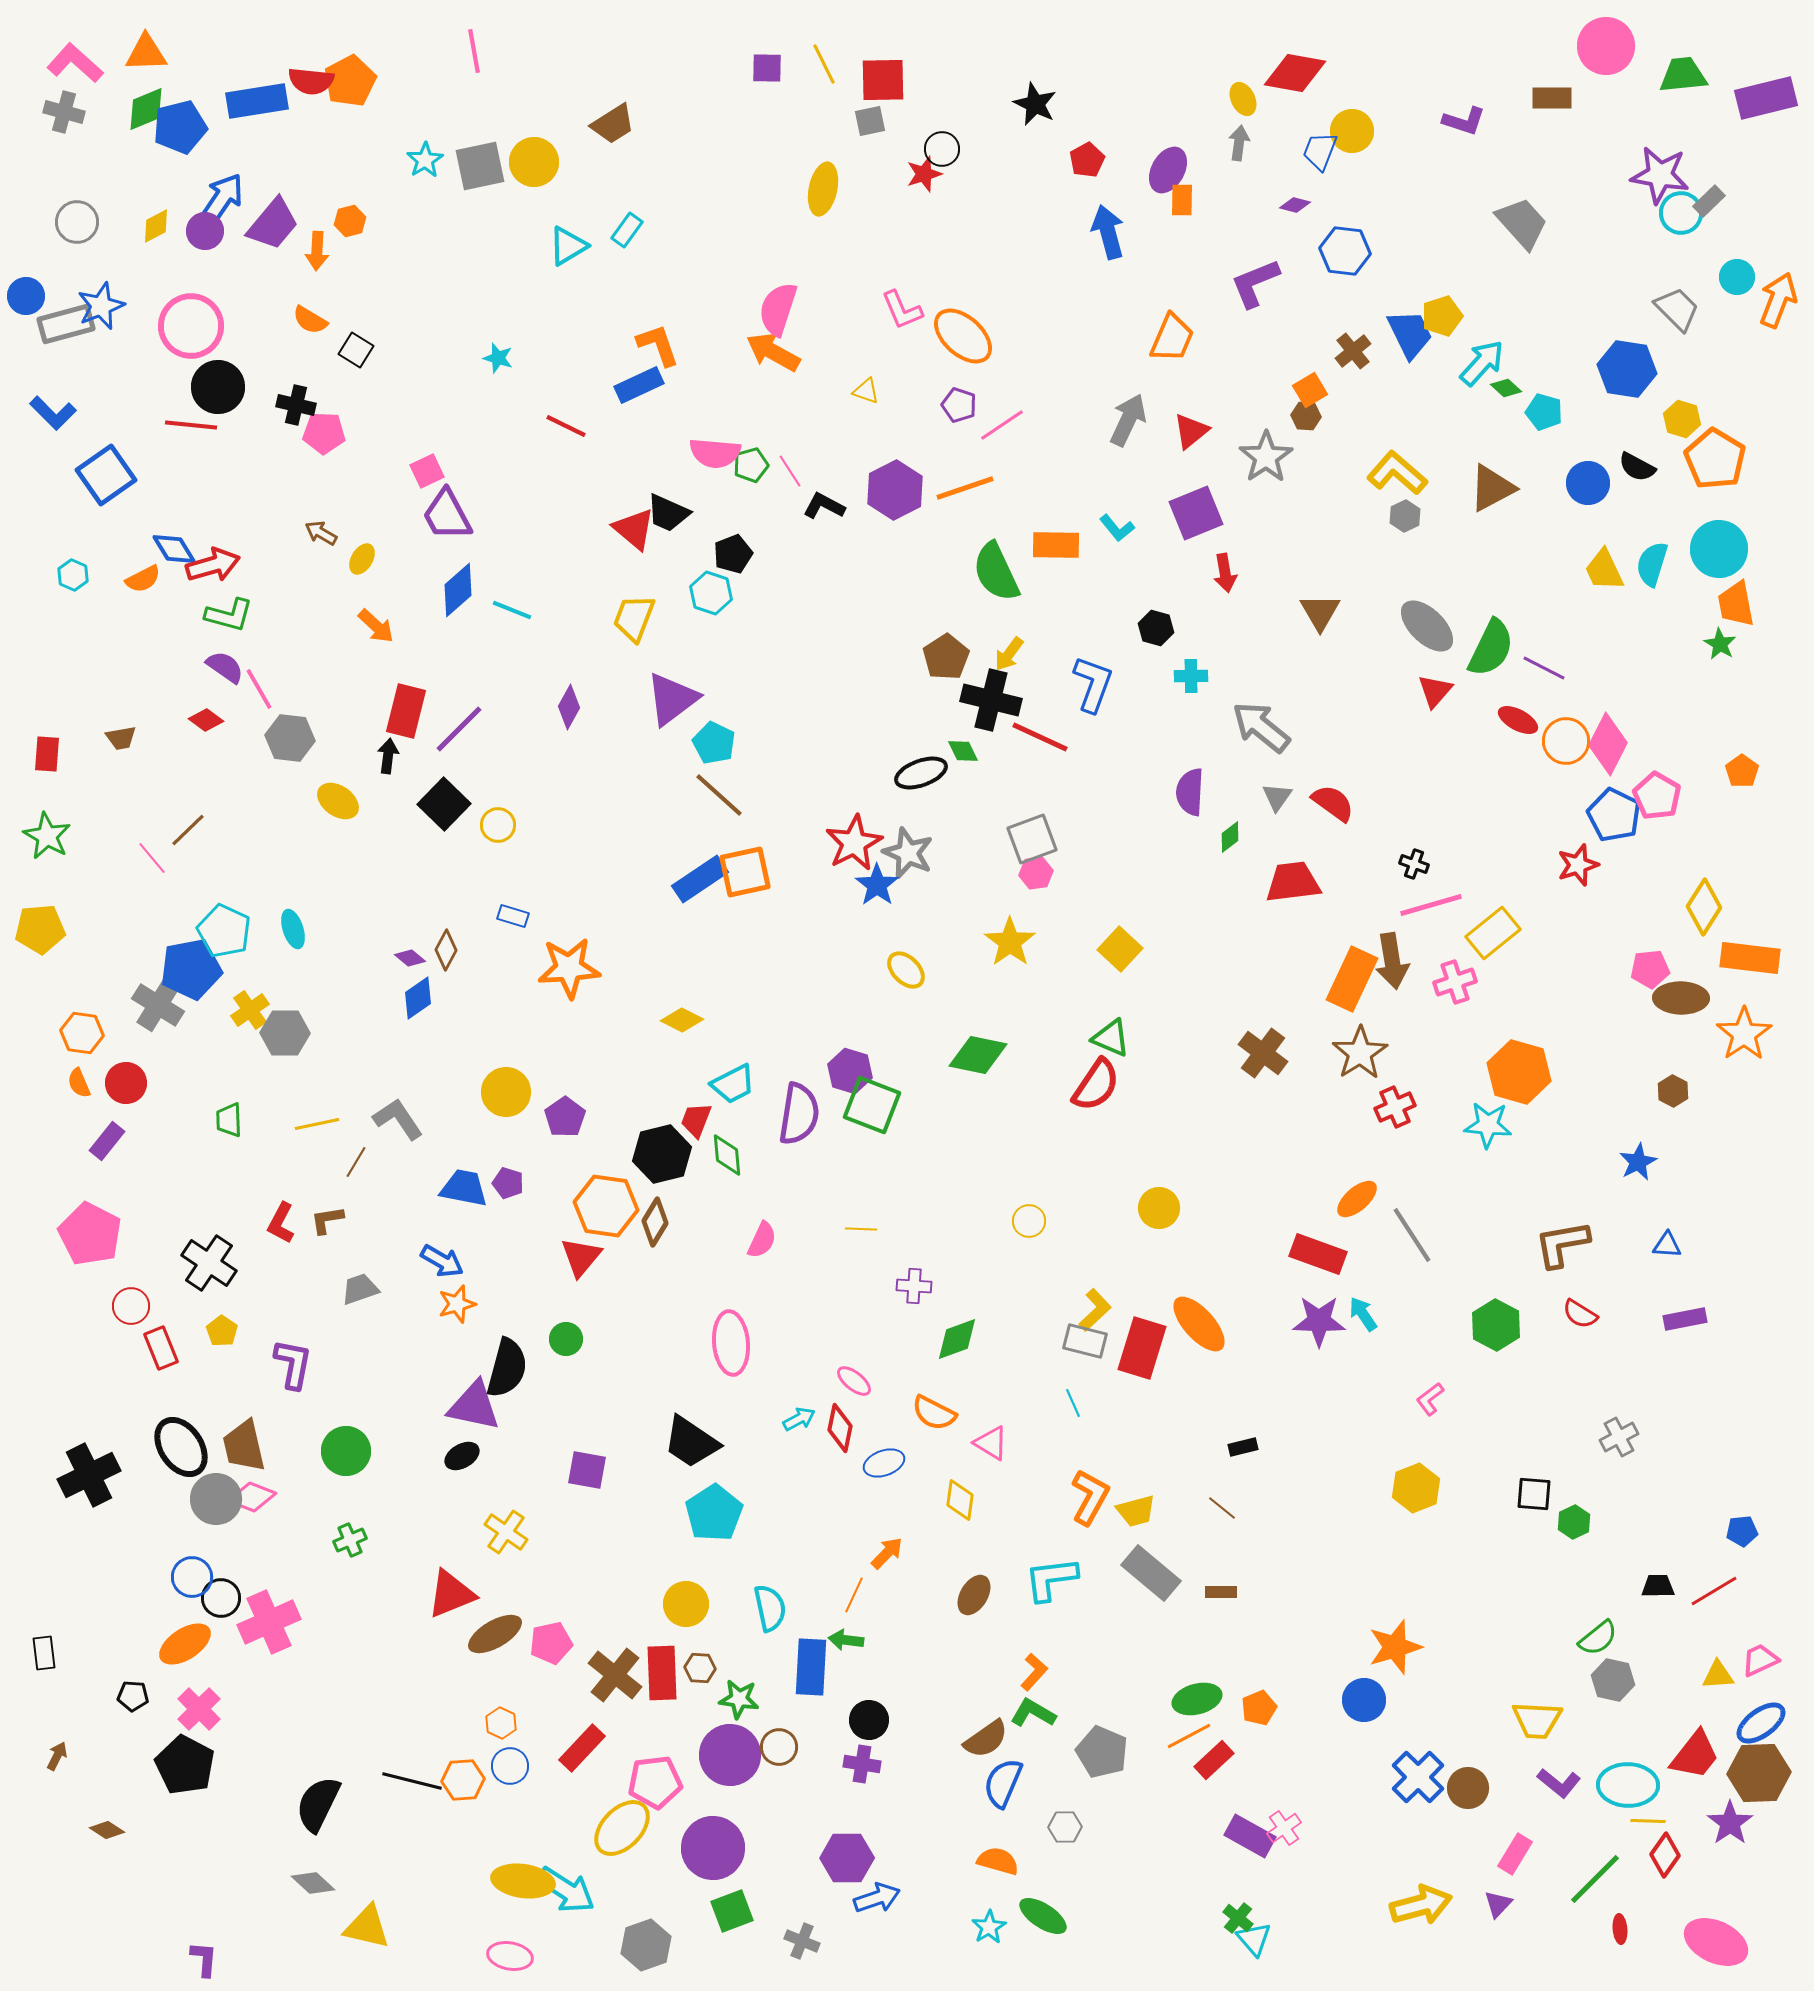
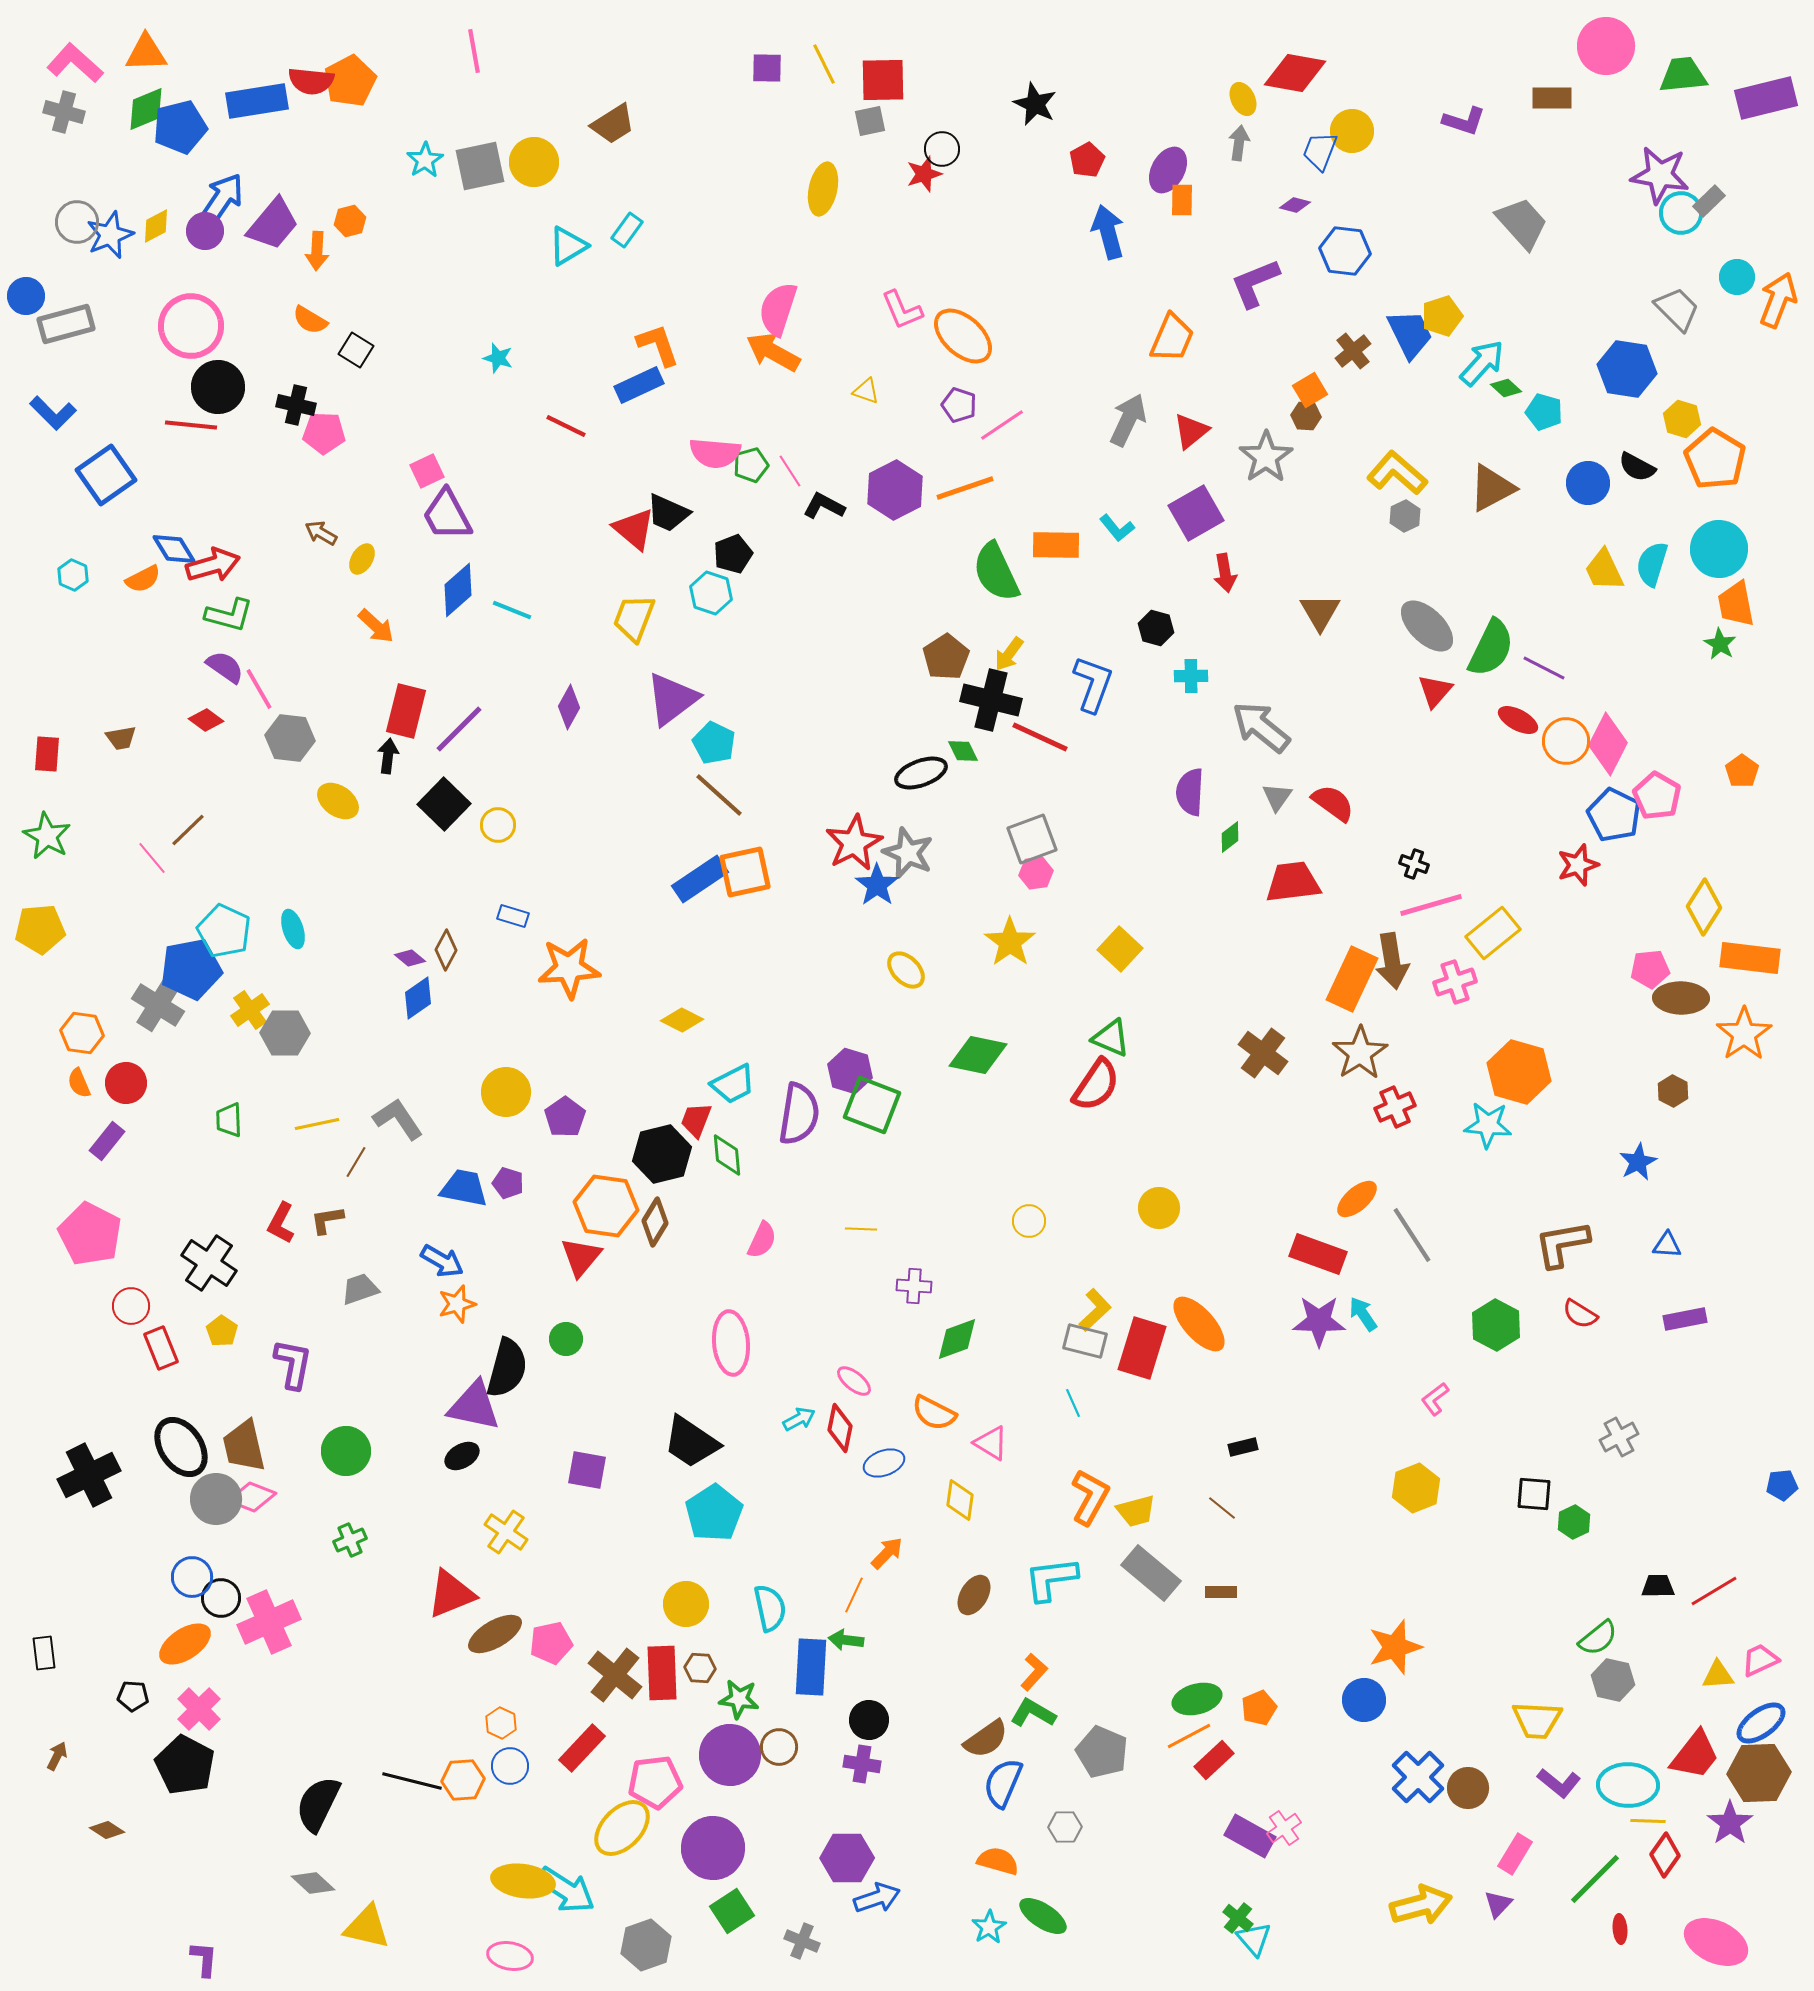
blue star at (101, 306): moved 9 px right, 71 px up
purple square at (1196, 513): rotated 8 degrees counterclockwise
pink L-shape at (1430, 1399): moved 5 px right
blue pentagon at (1742, 1531): moved 40 px right, 46 px up
green square at (732, 1911): rotated 12 degrees counterclockwise
